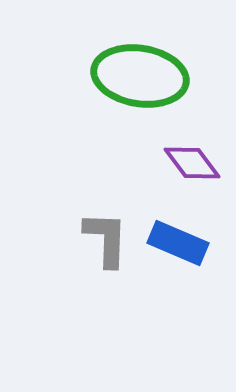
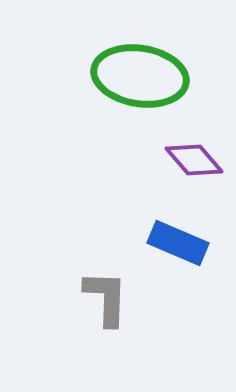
purple diamond: moved 2 px right, 3 px up; rotated 4 degrees counterclockwise
gray L-shape: moved 59 px down
